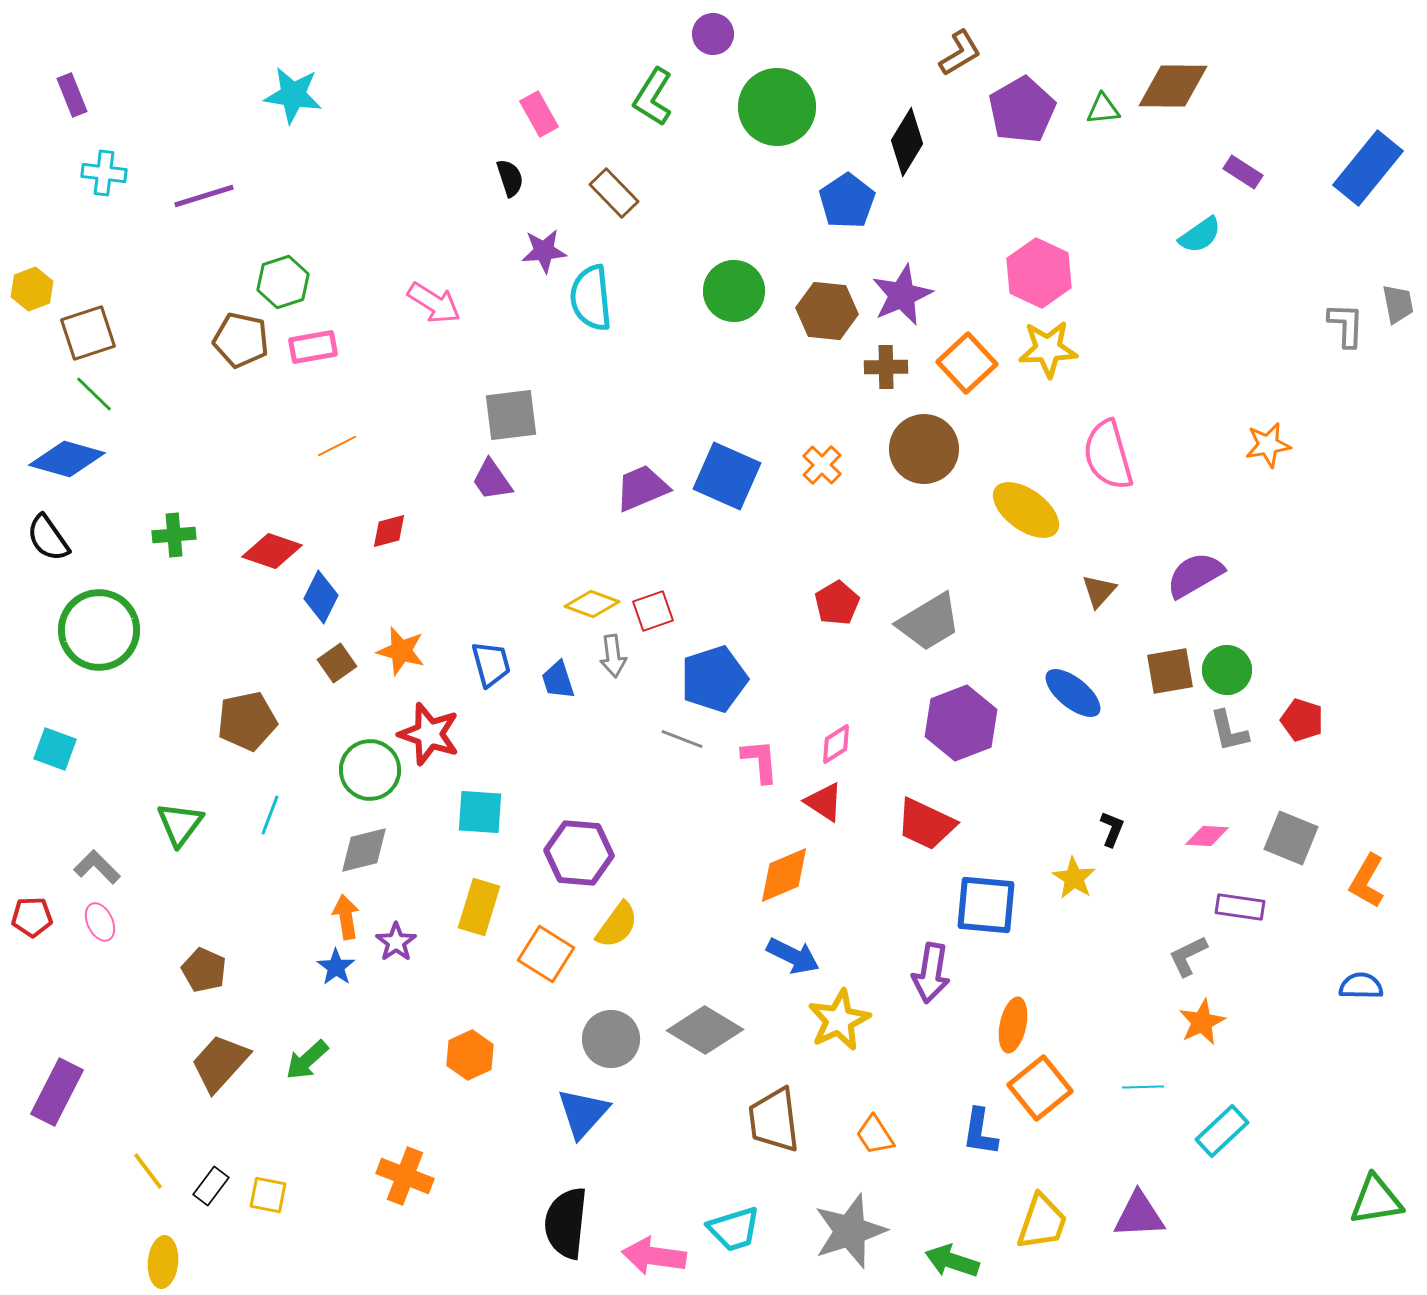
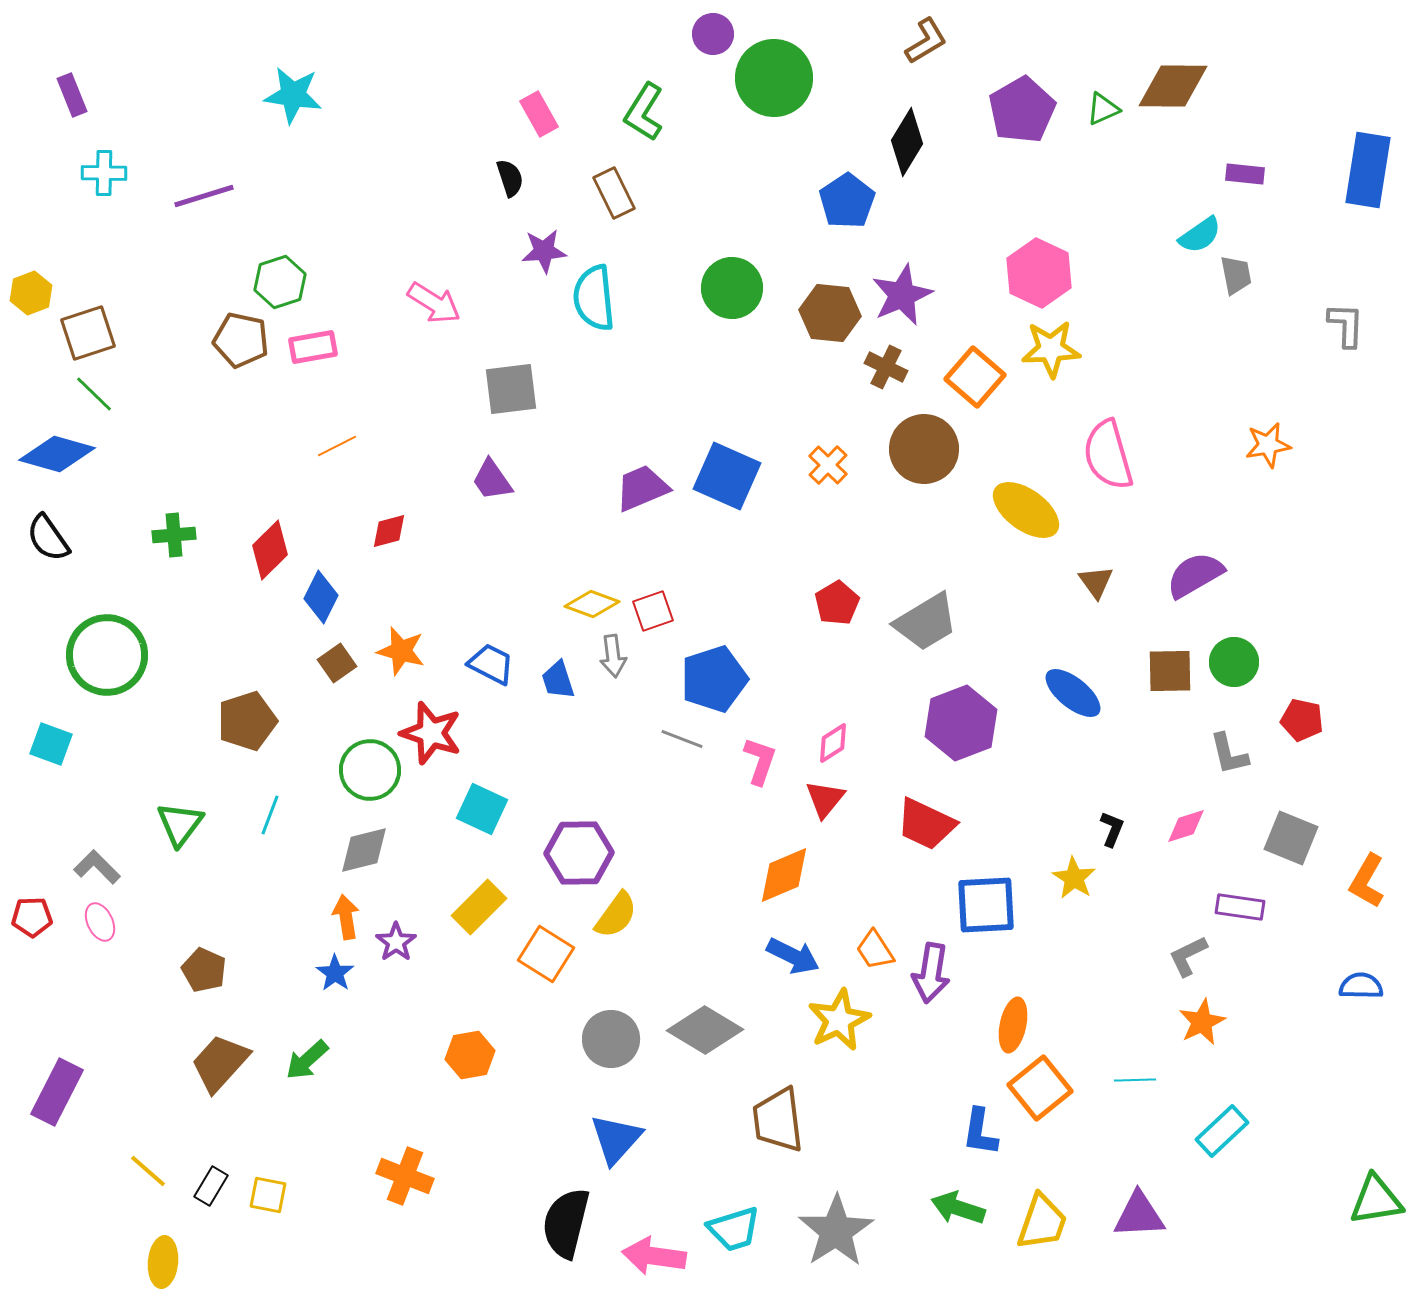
brown L-shape at (960, 53): moved 34 px left, 12 px up
green L-shape at (653, 97): moved 9 px left, 15 px down
green circle at (777, 107): moved 3 px left, 29 px up
green triangle at (1103, 109): rotated 18 degrees counterclockwise
blue rectangle at (1368, 168): moved 2 px down; rotated 30 degrees counterclockwise
purple rectangle at (1243, 172): moved 2 px right, 2 px down; rotated 27 degrees counterclockwise
cyan cross at (104, 173): rotated 6 degrees counterclockwise
brown rectangle at (614, 193): rotated 18 degrees clockwise
green hexagon at (283, 282): moved 3 px left
yellow hexagon at (32, 289): moved 1 px left, 4 px down
green circle at (734, 291): moved 2 px left, 3 px up
cyan semicircle at (591, 298): moved 3 px right
gray trapezoid at (1398, 304): moved 162 px left, 29 px up
brown hexagon at (827, 311): moved 3 px right, 2 px down
yellow star at (1048, 349): moved 3 px right
orange square at (967, 363): moved 8 px right, 14 px down; rotated 6 degrees counterclockwise
brown cross at (886, 367): rotated 27 degrees clockwise
gray square at (511, 415): moved 26 px up
blue diamond at (67, 459): moved 10 px left, 5 px up
orange cross at (822, 465): moved 6 px right
red diamond at (272, 551): moved 2 px left, 1 px up; rotated 64 degrees counterclockwise
brown triangle at (1099, 591): moved 3 px left, 9 px up; rotated 18 degrees counterclockwise
gray trapezoid at (929, 622): moved 3 px left
green circle at (99, 630): moved 8 px right, 25 px down
blue trapezoid at (491, 664): rotated 48 degrees counterclockwise
green circle at (1227, 670): moved 7 px right, 8 px up
brown square at (1170, 671): rotated 9 degrees clockwise
red pentagon at (1302, 720): rotated 6 degrees counterclockwise
brown pentagon at (247, 721): rotated 6 degrees counterclockwise
gray L-shape at (1229, 731): moved 23 px down
red star at (429, 734): moved 2 px right, 1 px up
pink diamond at (836, 744): moved 3 px left, 1 px up
cyan square at (55, 749): moved 4 px left, 5 px up
pink L-shape at (760, 761): rotated 24 degrees clockwise
red triangle at (824, 802): moved 1 px right, 3 px up; rotated 36 degrees clockwise
cyan square at (480, 812): moved 2 px right, 3 px up; rotated 21 degrees clockwise
pink diamond at (1207, 836): moved 21 px left, 10 px up; rotated 21 degrees counterclockwise
purple hexagon at (579, 853): rotated 6 degrees counterclockwise
blue square at (986, 905): rotated 8 degrees counterclockwise
yellow rectangle at (479, 907): rotated 28 degrees clockwise
yellow semicircle at (617, 925): moved 1 px left, 10 px up
blue star at (336, 967): moved 1 px left, 6 px down
orange hexagon at (470, 1055): rotated 15 degrees clockwise
cyan line at (1143, 1087): moved 8 px left, 7 px up
blue triangle at (583, 1113): moved 33 px right, 26 px down
brown trapezoid at (774, 1120): moved 4 px right
orange trapezoid at (875, 1135): moved 185 px up
yellow line at (148, 1171): rotated 12 degrees counterclockwise
black rectangle at (211, 1186): rotated 6 degrees counterclockwise
black semicircle at (566, 1223): rotated 8 degrees clockwise
gray star at (850, 1231): moved 14 px left; rotated 14 degrees counterclockwise
green arrow at (952, 1261): moved 6 px right, 53 px up
